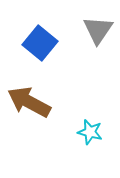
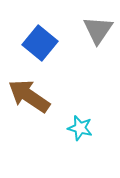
brown arrow: moved 6 px up; rotated 6 degrees clockwise
cyan star: moved 10 px left, 4 px up
